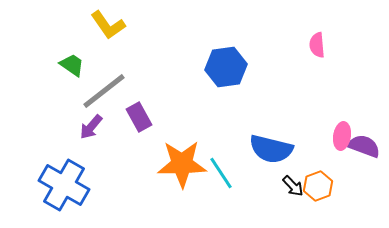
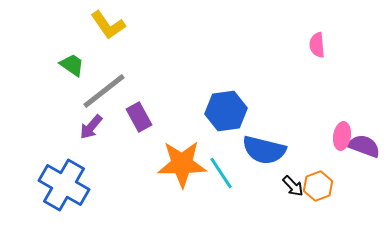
blue hexagon: moved 44 px down
blue semicircle: moved 7 px left, 1 px down
